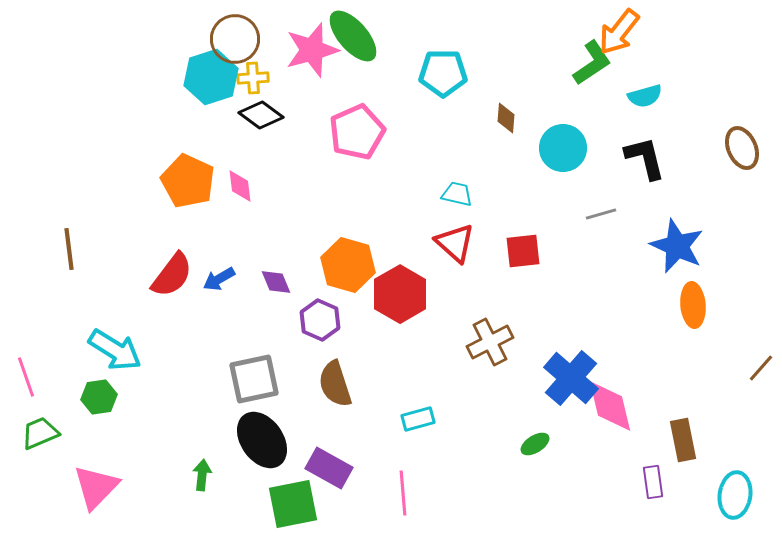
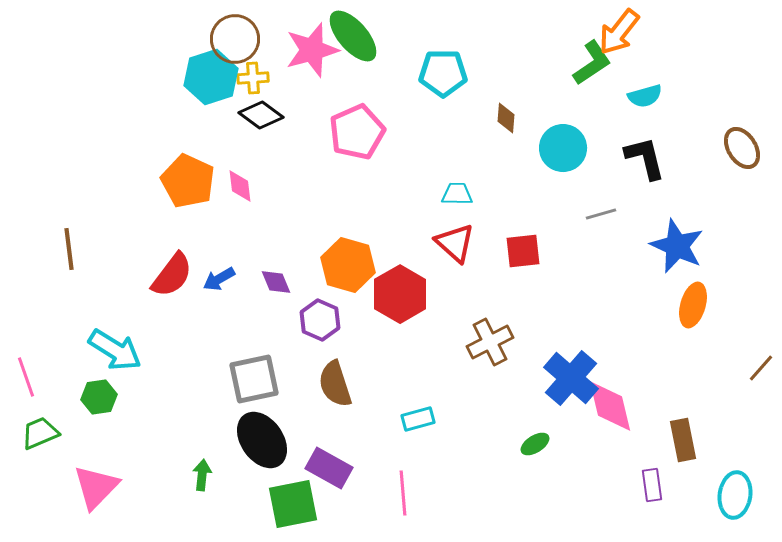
brown ellipse at (742, 148): rotated 9 degrees counterclockwise
cyan trapezoid at (457, 194): rotated 12 degrees counterclockwise
orange ellipse at (693, 305): rotated 21 degrees clockwise
purple rectangle at (653, 482): moved 1 px left, 3 px down
